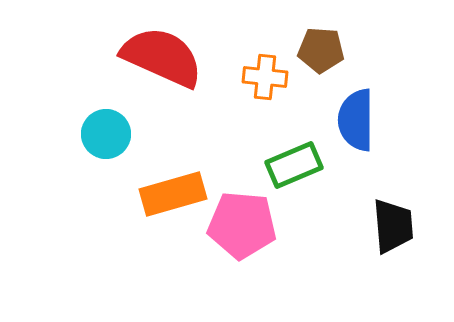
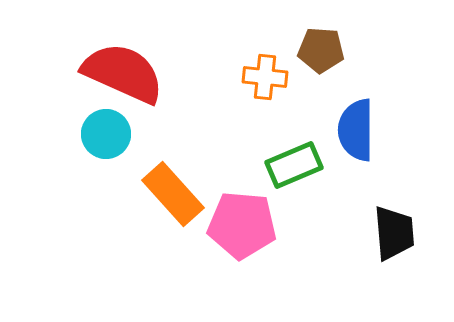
red semicircle: moved 39 px left, 16 px down
blue semicircle: moved 10 px down
orange rectangle: rotated 64 degrees clockwise
black trapezoid: moved 1 px right, 7 px down
